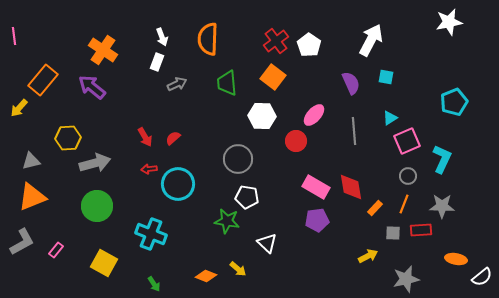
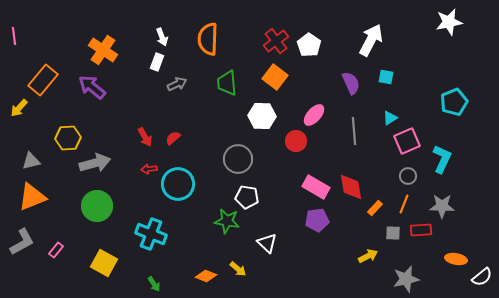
orange square at (273, 77): moved 2 px right
